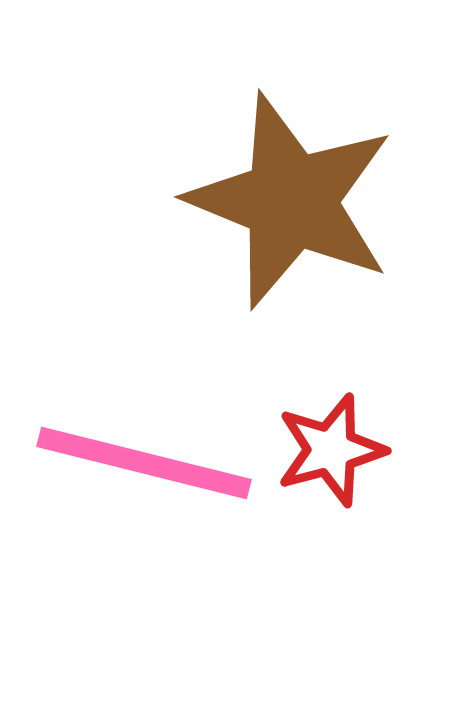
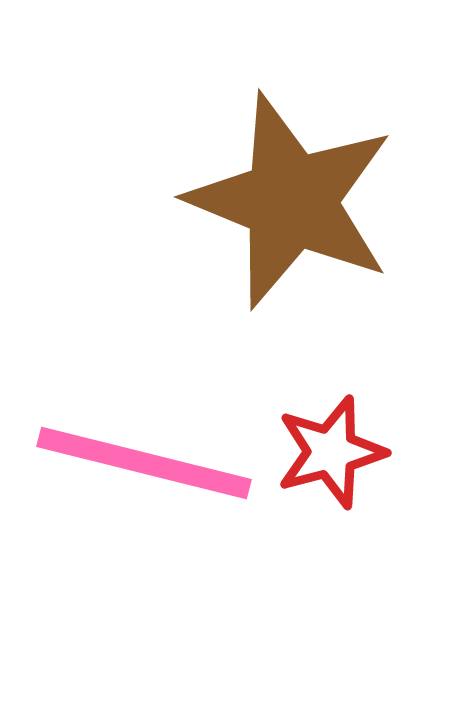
red star: moved 2 px down
